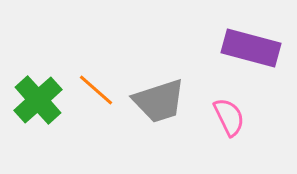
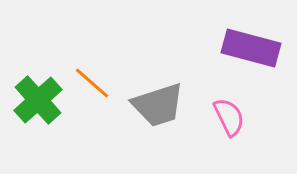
orange line: moved 4 px left, 7 px up
gray trapezoid: moved 1 px left, 4 px down
